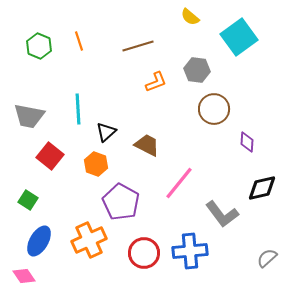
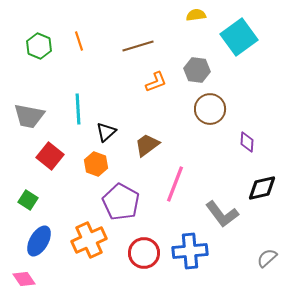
yellow semicircle: moved 6 px right, 2 px up; rotated 132 degrees clockwise
brown circle: moved 4 px left
brown trapezoid: rotated 64 degrees counterclockwise
pink line: moved 4 px left, 1 px down; rotated 18 degrees counterclockwise
pink diamond: moved 3 px down
